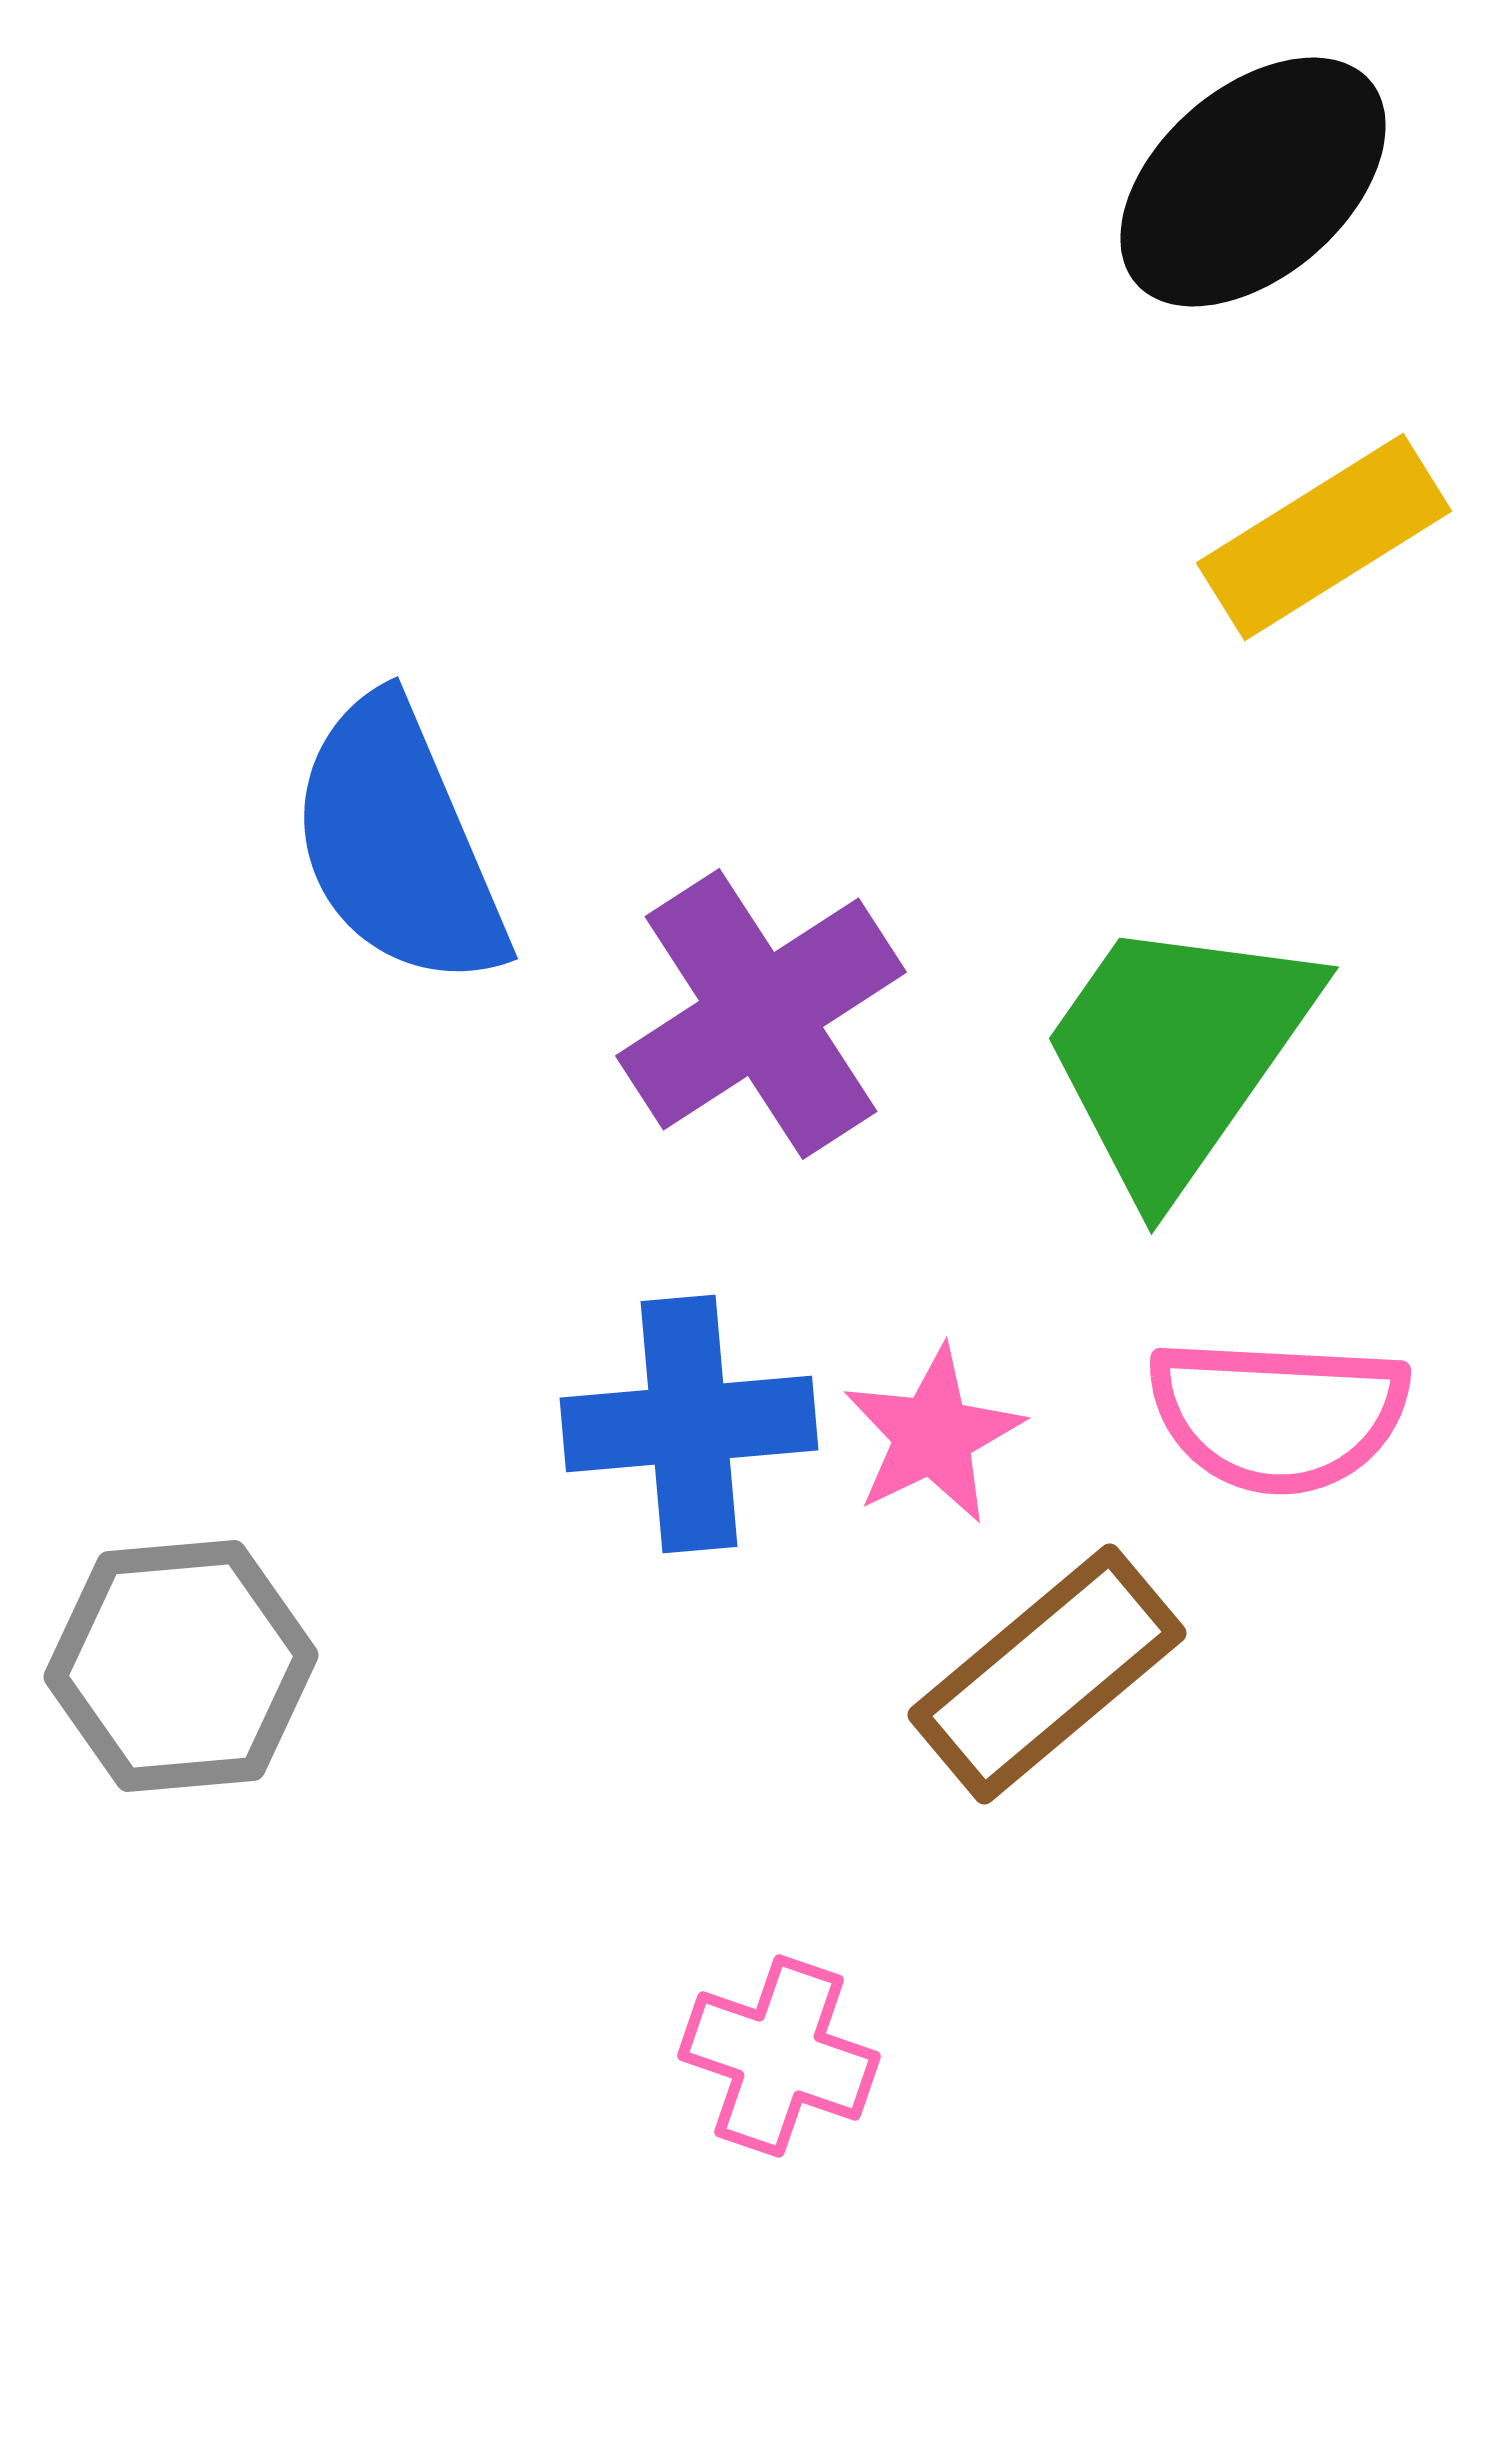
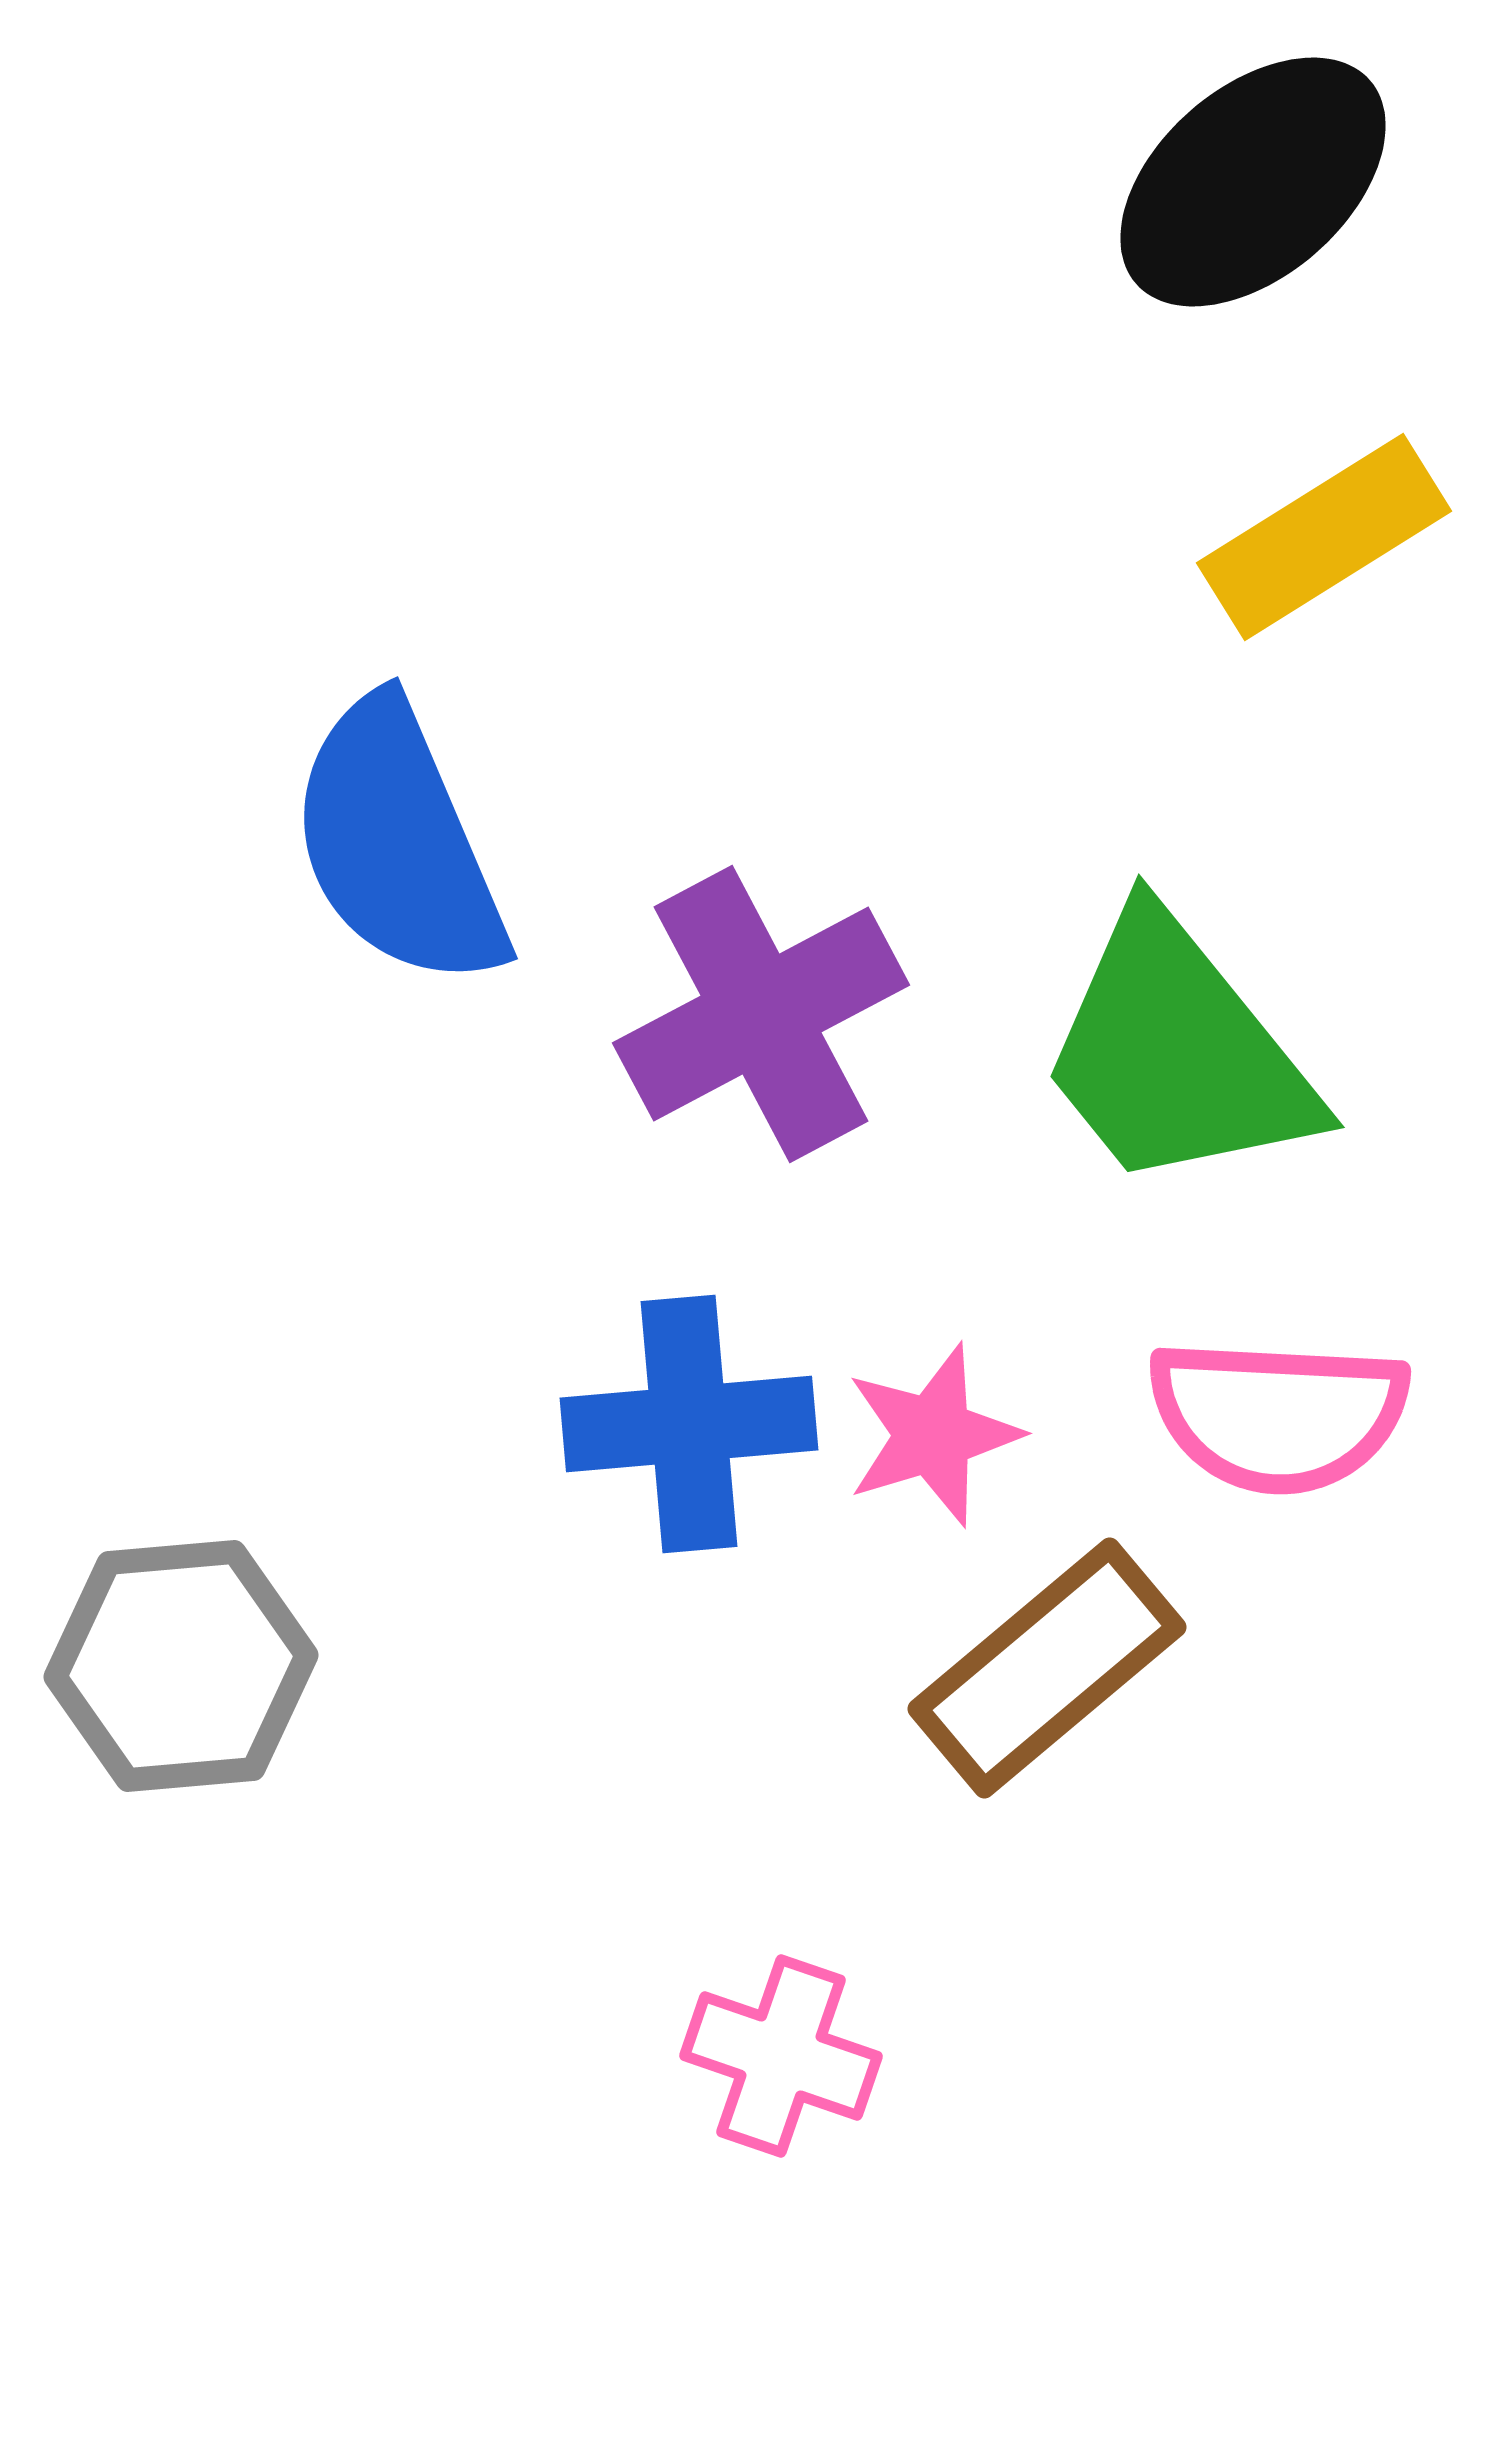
purple cross: rotated 5 degrees clockwise
green trapezoid: rotated 74 degrees counterclockwise
pink star: rotated 9 degrees clockwise
brown rectangle: moved 6 px up
pink cross: moved 2 px right
